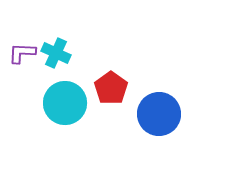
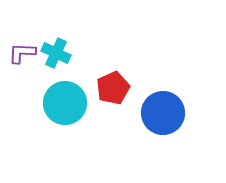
red pentagon: moved 2 px right; rotated 12 degrees clockwise
blue circle: moved 4 px right, 1 px up
